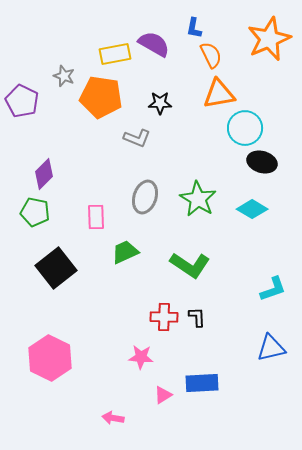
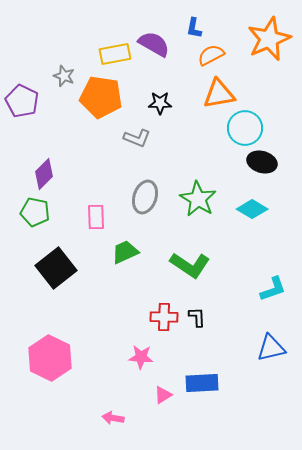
orange semicircle: rotated 92 degrees counterclockwise
